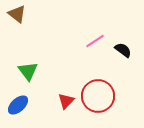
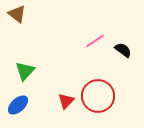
green triangle: moved 3 px left; rotated 20 degrees clockwise
